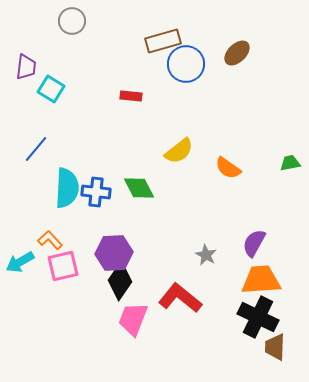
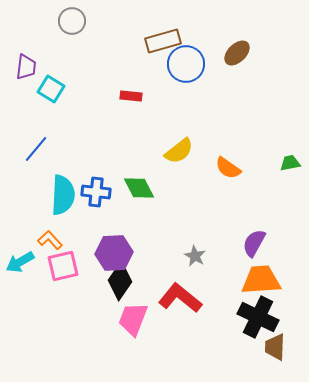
cyan semicircle: moved 4 px left, 7 px down
gray star: moved 11 px left, 1 px down
